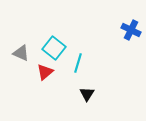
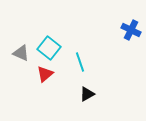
cyan square: moved 5 px left
cyan line: moved 2 px right, 1 px up; rotated 36 degrees counterclockwise
red triangle: moved 2 px down
black triangle: rotated 28 degrees clockwise
